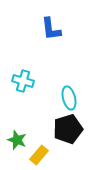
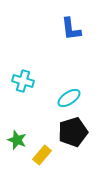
blue L-shape: moved 20 px right
cyan ellipse: rotated 70 degrees clockwise
black pentagon: moved 5 px right, 3 px down
yellow rectangle: moved 3 px right
